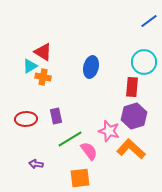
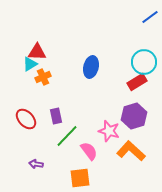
blue line: moved 1 px right, 4 px up
red triangle: moved 6 px left; rotated 30 degrees counterclockwise
cyan triangle: moved 2 px up
orange cross: rotated 35 degrees counterclockwise
red rectangle: moved 5 px right, 5 px up; rotated 54 degrees clockwise
red ellipse: rotated 50 degrees clockwise
green line: moved 3 px left, 3 px up; rotated 15 degrees counterclockwise
orange L-shape: moved 2 px down
